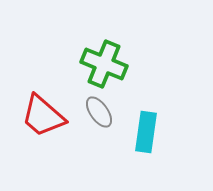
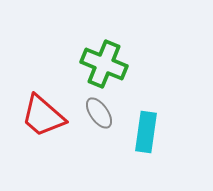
gray ellipse: moved 1 px down
